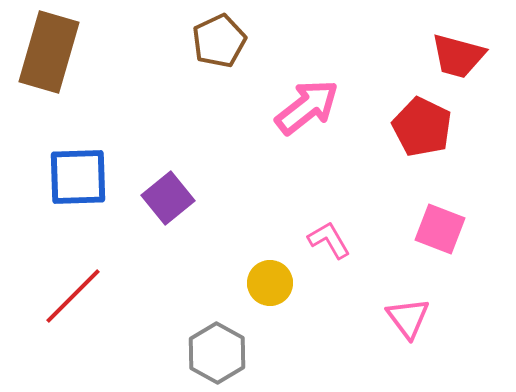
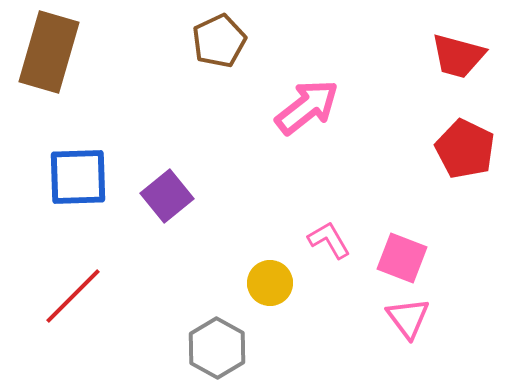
red pentagon: moved 43 px right, 22 px down
purple square: moved 1 px left, 2 px up
pink square: moved 38 px left, 29 px down
gray hexagon: moved 5 px up
